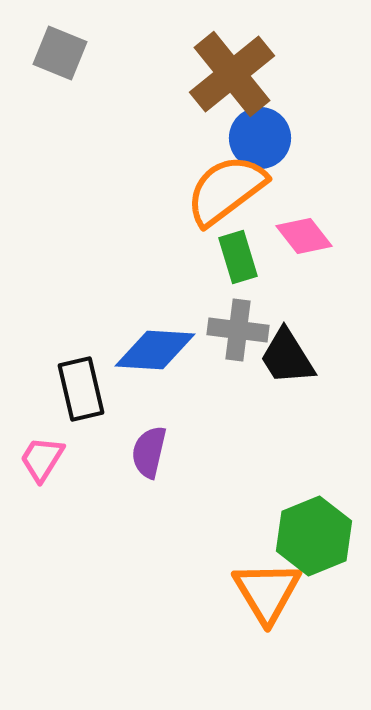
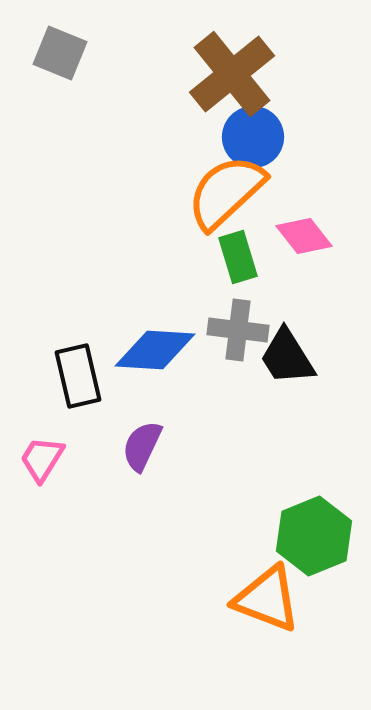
blue circle: moved 7 px left, 1 px up
orange semicircle: moved 2 px down; rotated 6 degrees counterclockwise
black rectangle: moved 3 px left, 13 px up
purple semicircle: moved 7 px left, 6 px up; rotated 12 degrees clockwise
orange triangle: moved 7 px down; rotated 38 degrees counterclockwise
